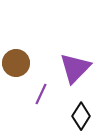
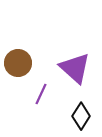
brown circle: moved 2 px right
purple triangle: rotated 32 degrees counterclockwise
